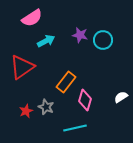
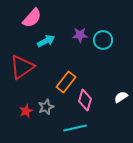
pink semicircle: rotated 15 degrees counterclockwise
purple star: rotated 14 degrees counterclockwise
gray star: rotated 28 degrees clockwise
